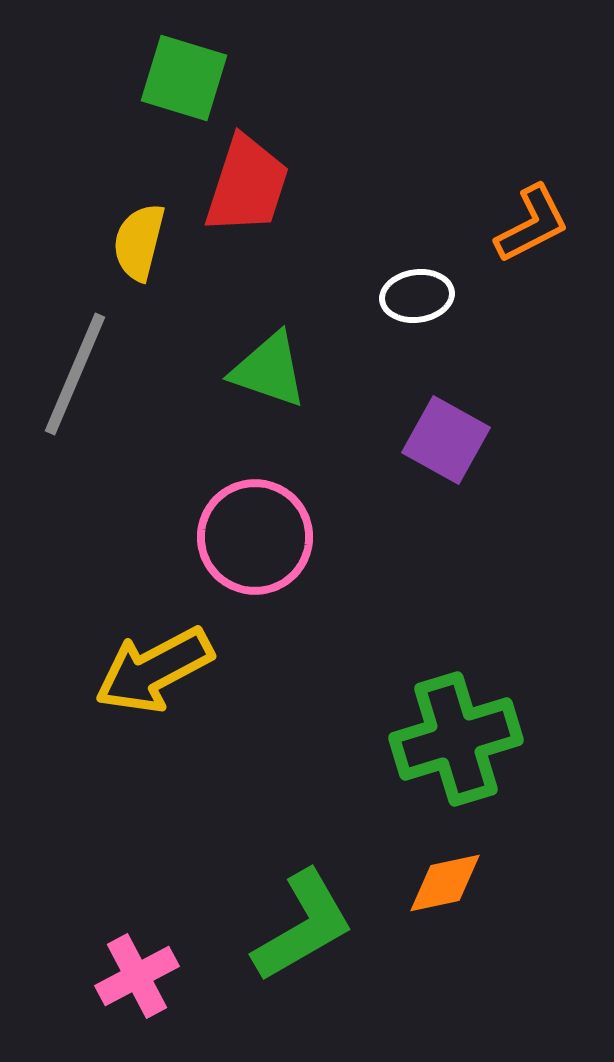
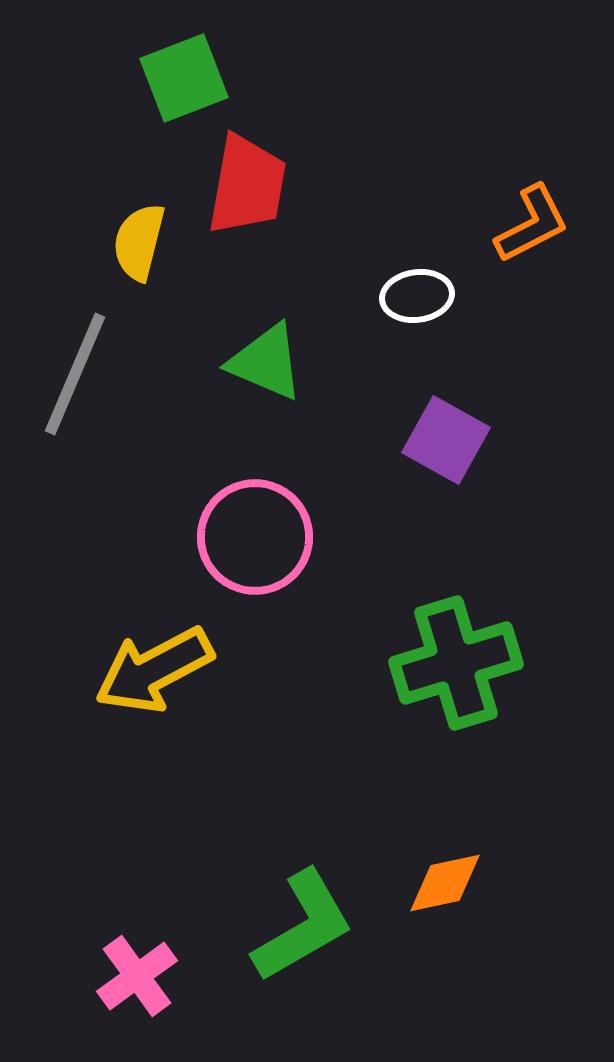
green square: rotated 38 degrees counterclockwise
red trapezoid: rotated 8 degrees counterclockwise
green triangle: moved 3 px left, 8 px up; rotated 4 degrees clockwise
green cross: moved 76 px up
pink cross: rotated 8 degrees counterclockwise
